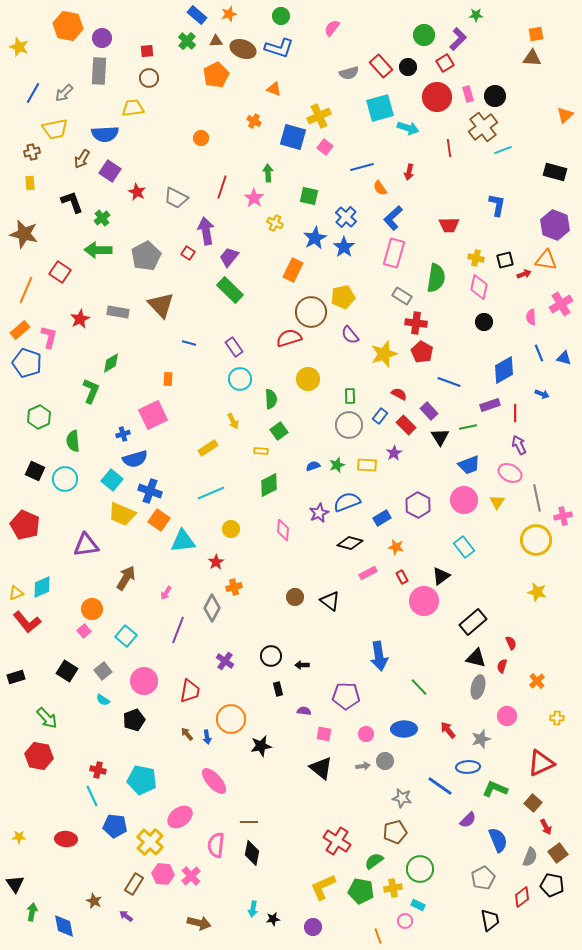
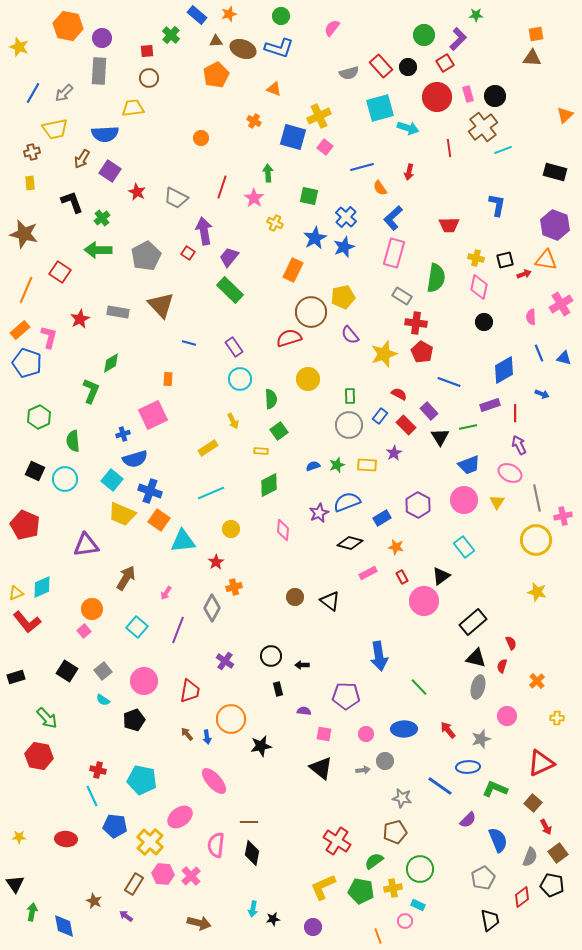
green cross at (187, 41): moved 16 px left, 6 px up
purple arrow at (206, 231): moved 2 px left
blue star at (344, 247): rotated 15 degrees clockwise
cyan square at (126, 636): moved 11 px right, 9 px up
gray arrow at (363, 766): moved 4 px down
